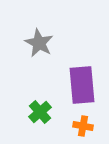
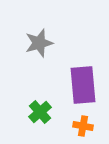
gray star: rotated 28 degrees clockwise
purple rectangle: moved 1 px right
